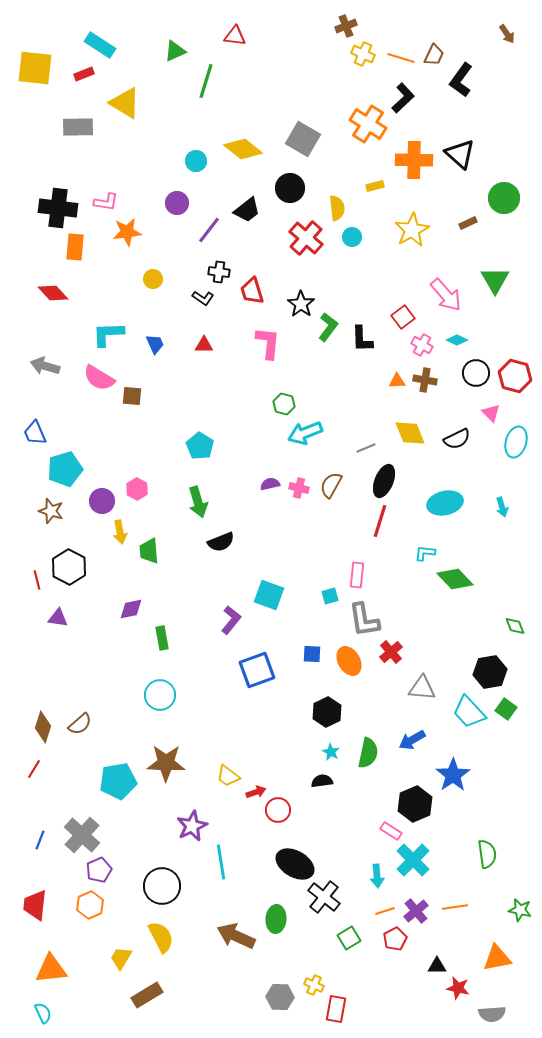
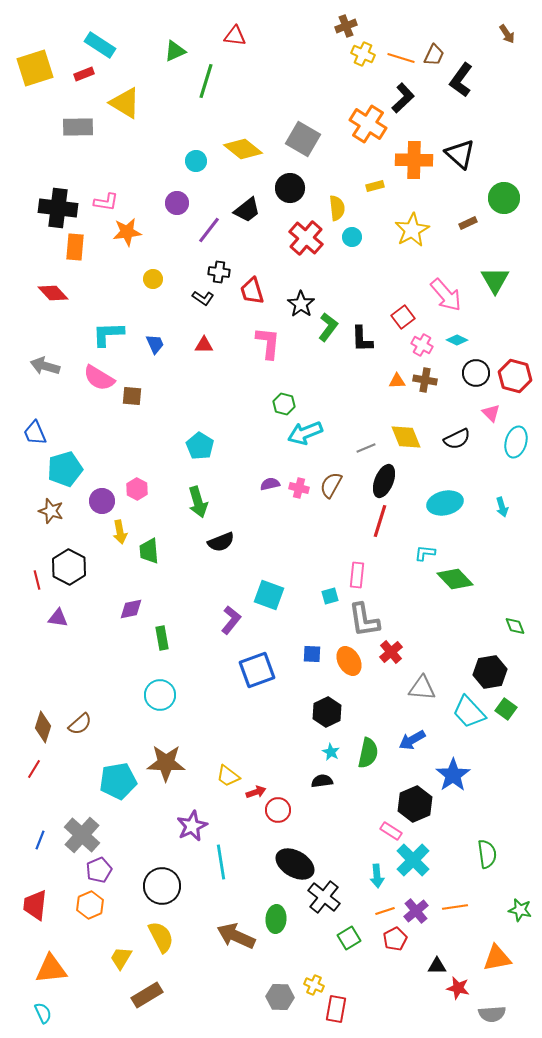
yellow square at (35, 68): rotated 24 degrees counterclockwise
yellow diamond at (410, 433): moved 4 px left, 4 px down
